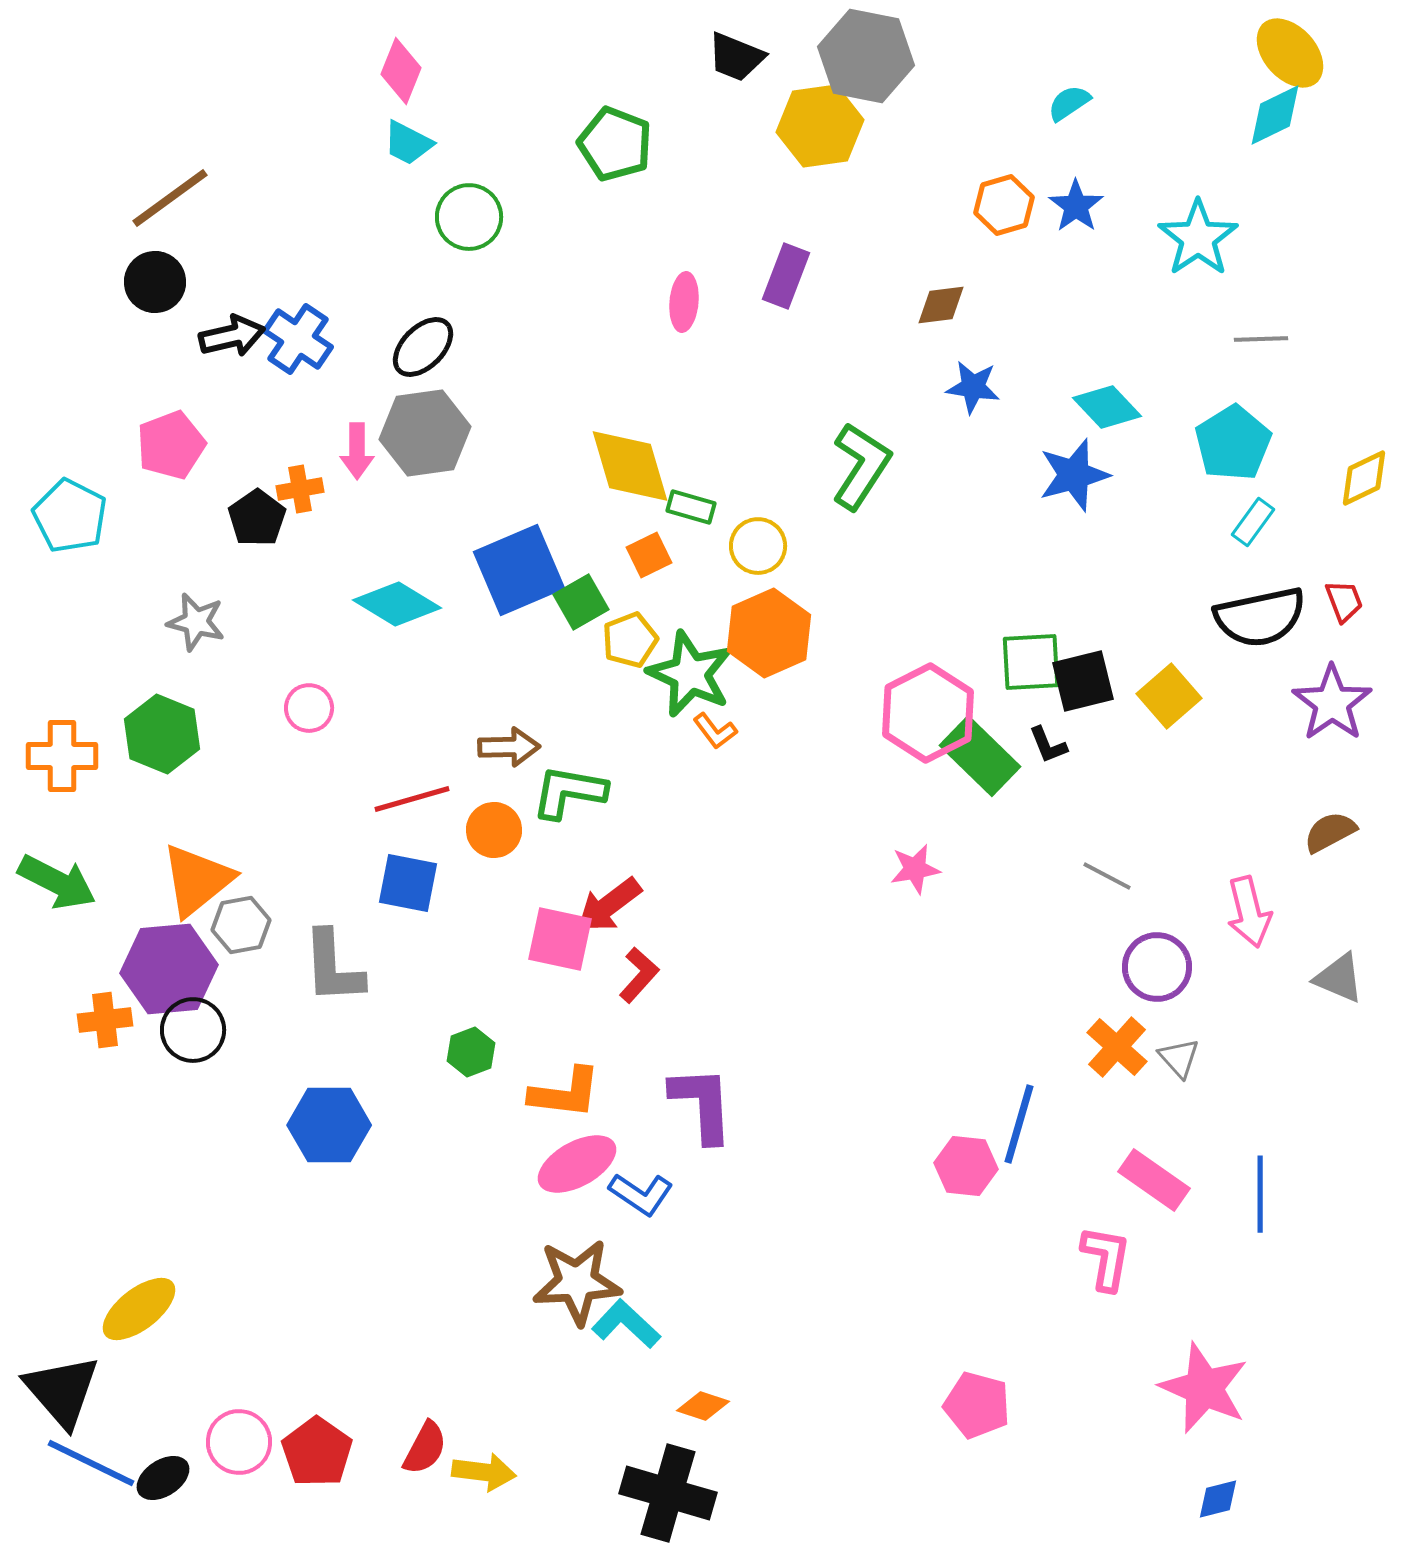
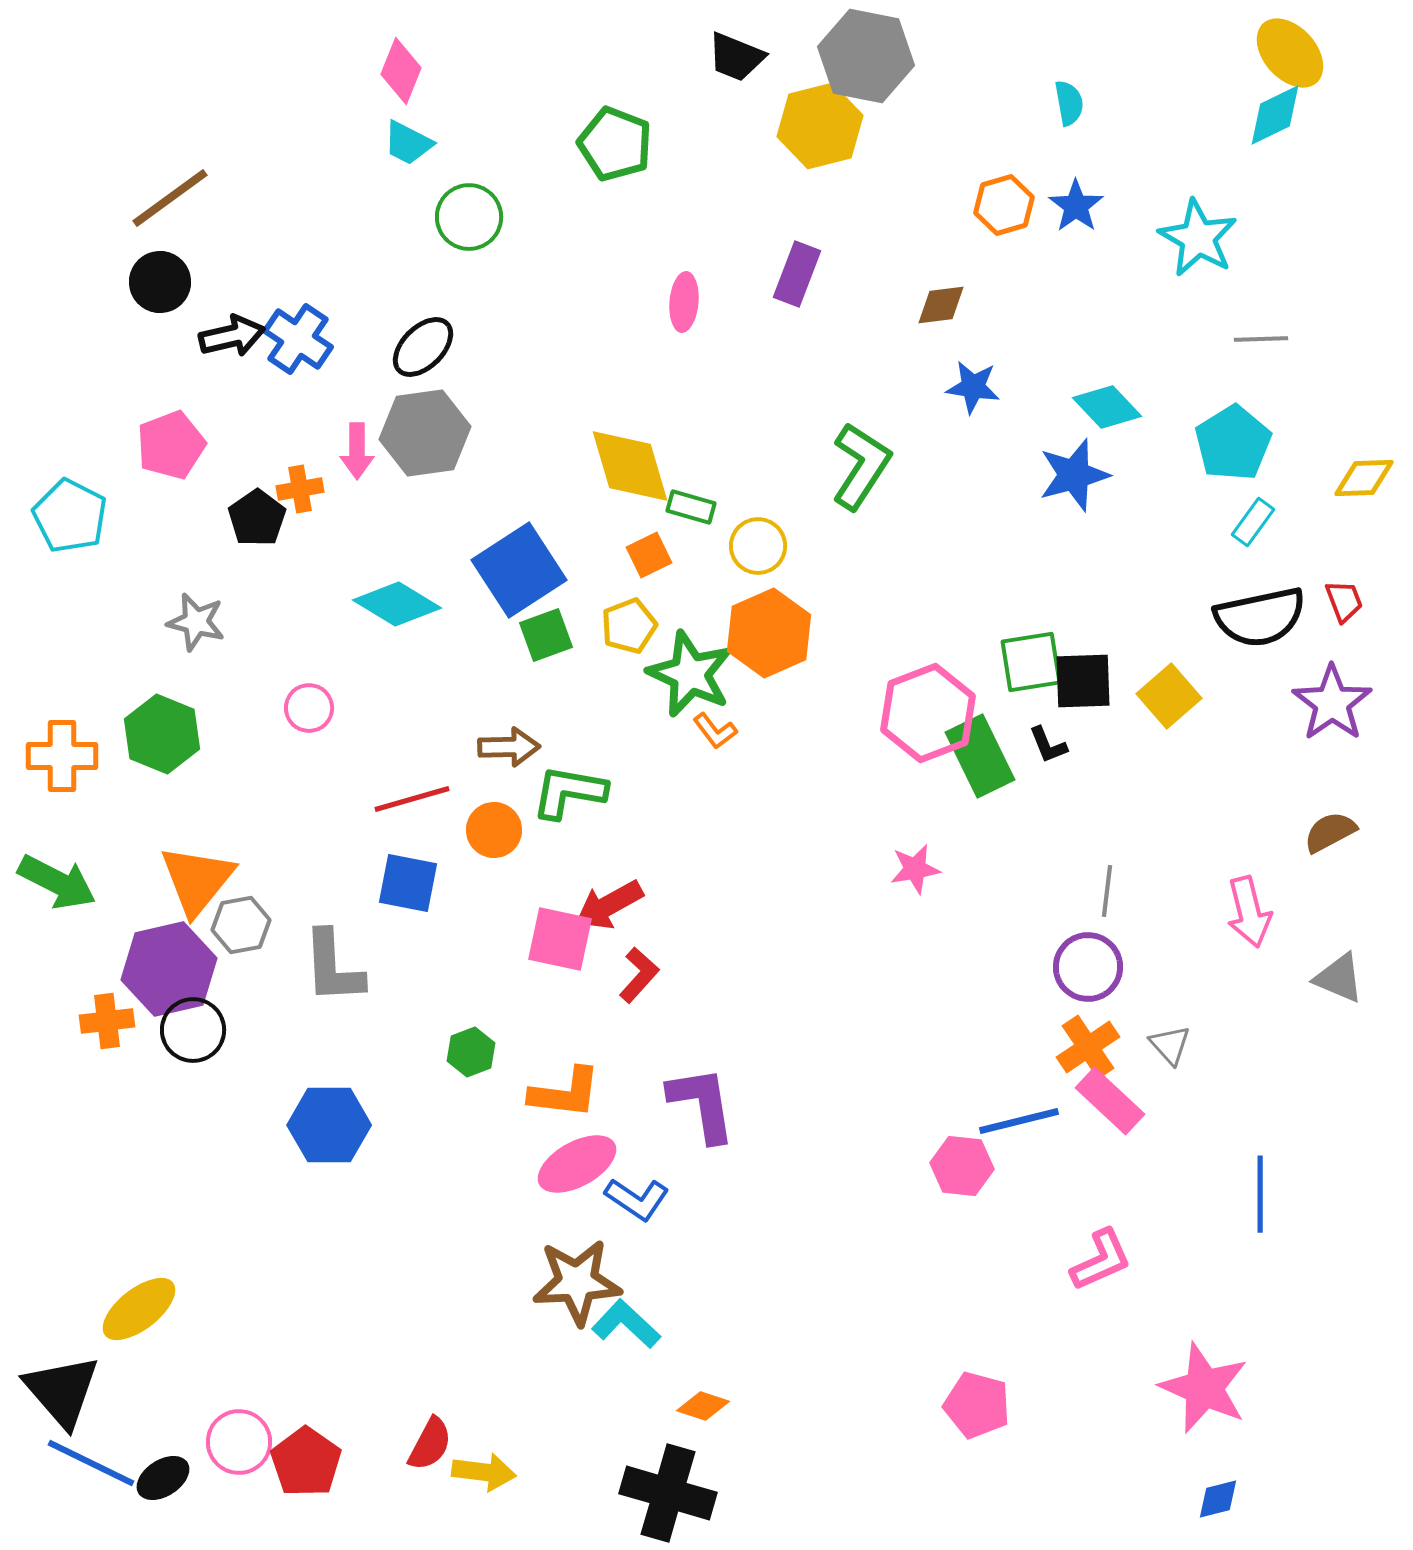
cyan semicircle at (1069, 103): rotated 114 degrees clockwise
yellow hexagon at (820, 126): rotated 6 degrees counterclockwise
cyan star at (1198, 238): rotated 8 degrees counterclockwise
purple rectangle at (786, 276): moved 11 px right, 2 px up
black circle at (155, 282): moved 5 px right
yellow diamond at (1364, 478): rotated 24 degrees clockwise
blue square at (519, 570): rotated 10 degrees counterclockwise
green square at (581, 602): moved 35 px left, 33 px down; rotated 10 degrees clockwise
yellow pentagon at (630, 640): moved 1 px left, 14 px up
green square at (1031, 662): rotated 6 degrees counterclockwise
black square at (1083, 681): rotated 12 degrees clockwise
pink hexagon at (928, 713): rotated 6 degrees clockwise
green rectangle at (980, 756): rotated 20 degrees clockwise
gray line at (1107, 876): moved 15 px down; rotated 69 degrees clockwise
orange triangle at (197, 880): rotated 12 degrees counterclockwise
red arrow at (609, 905): rotated 8 degrees clockwise
purple circle at (1157, 967): moved 69 px left
purple hexagon at (169, 969): rotated 8 degrees counterclockwise
orange cross at (105, 1020): moved 2 px right, 1 px down
orange cross at (1117, 1047): moved 29 px left; rotated 14 degrees clockwise
gray triangle at (1179, 1058): moved 9 px left, 13 px up
purple L-shape at (702, 1104): rotated 6 degrees counterclockwise
blue line at (1019, 1124): moved 3 px up; rotated 60 degrees clockwise
pink hexagon at (966, 1166): moved 4 px left
pink rectangle at (1154, 1180): moved 44 px left, 79 px up; rotated 8 degrees clockwise
blue L-shape at (641, 1194): moved 4 px left, 5 px down
pink L-shape at (1106, 1258): moved 5 px left, 2 px down; rotated 56 degrees clockwise
red semicircle at (425, 1448): moved 5 px right, 4 px up
red pentagon at (317, 1452): moved 11 px left, 10 px down
